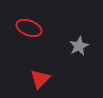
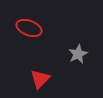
gray star: moved 1 px left, 8 px down
